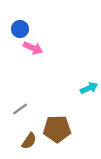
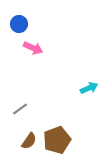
blue circle: moved 1 px left, 5 px up
brown pentagon: moved 11 px down; rotated 20 degrees counterclockwise
